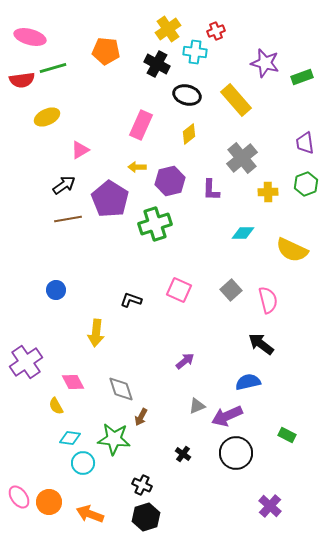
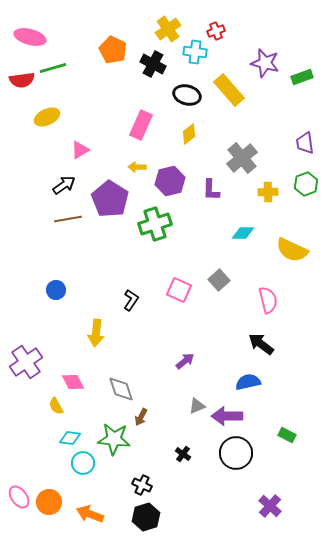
orange pentagon at (106, 51): moved 7 px right, 1 px up; rotated 20 degrees clockwise
black cross at (157, 64): moved 4 px left
yellow rectangle at (236, 100): moved 7 px left, 10 px up
gray square at (231, 290): moved 12 px left, 10 px up
black L-shape at (131, 300): rotated 105 degrees clockwise
purple arrow at (227, 416): rotated 24 degrees clockwise
